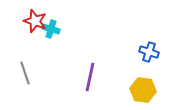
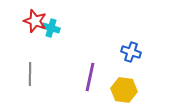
cyan cross: moved 1 px up
blue cross: moved 18 px left
gray line: moved 5 px right, 1 px down; rotated 20 degrees clockwise
yellow hexagon: moved 19 px left
